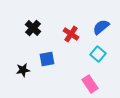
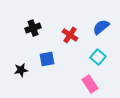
black cross: rotated 28 degrees clockwise
red cross: moved 1 px left, 1 px down
cyan square: moved 3 px down
black star: moved 2 px left
